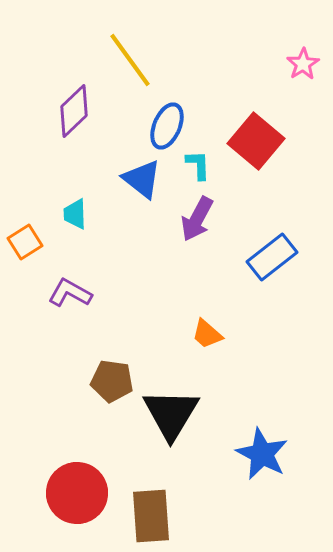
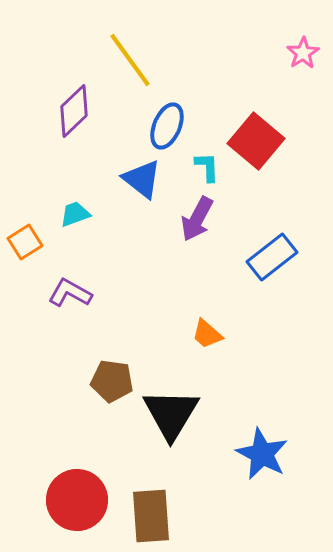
pink star: moved 11 px up
cyan L-shape: moved 9 px right, 2 px down
cyan trapezoid: rotated 72 degrees clockwise
red circle: moved 7 px down
